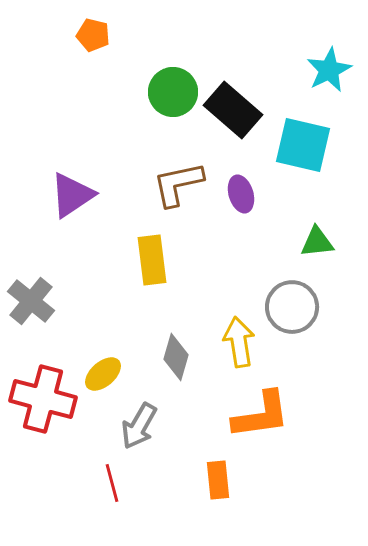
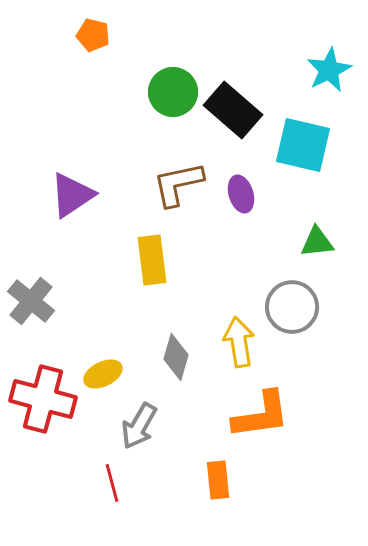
yellow ellipse: rotated 15 degrees clockwise
